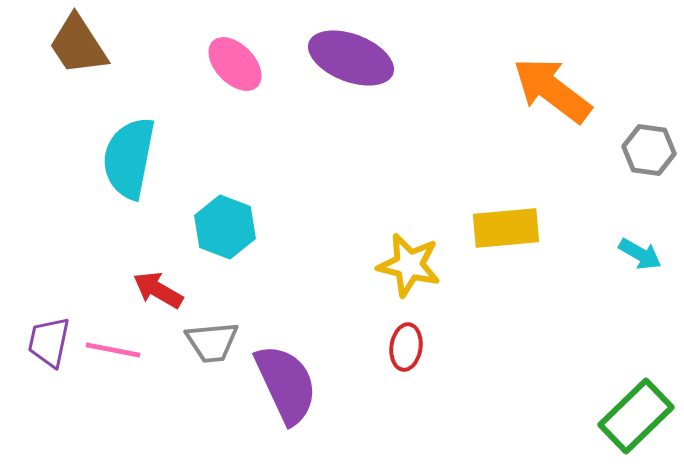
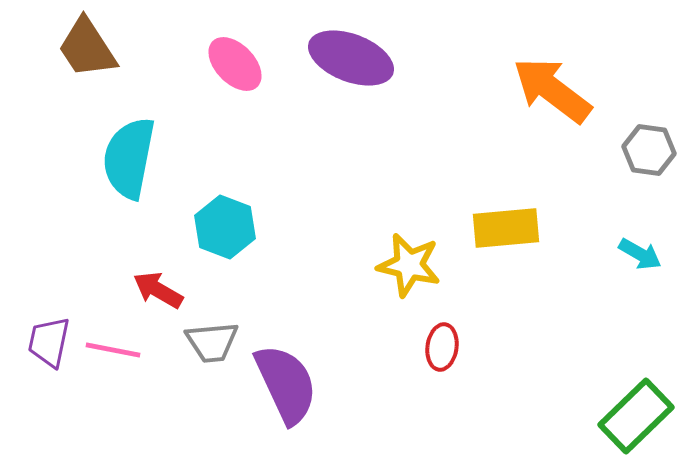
brown trapezoid: moved 9 px right, 3 px down
red ellipse: moved 36 px right
